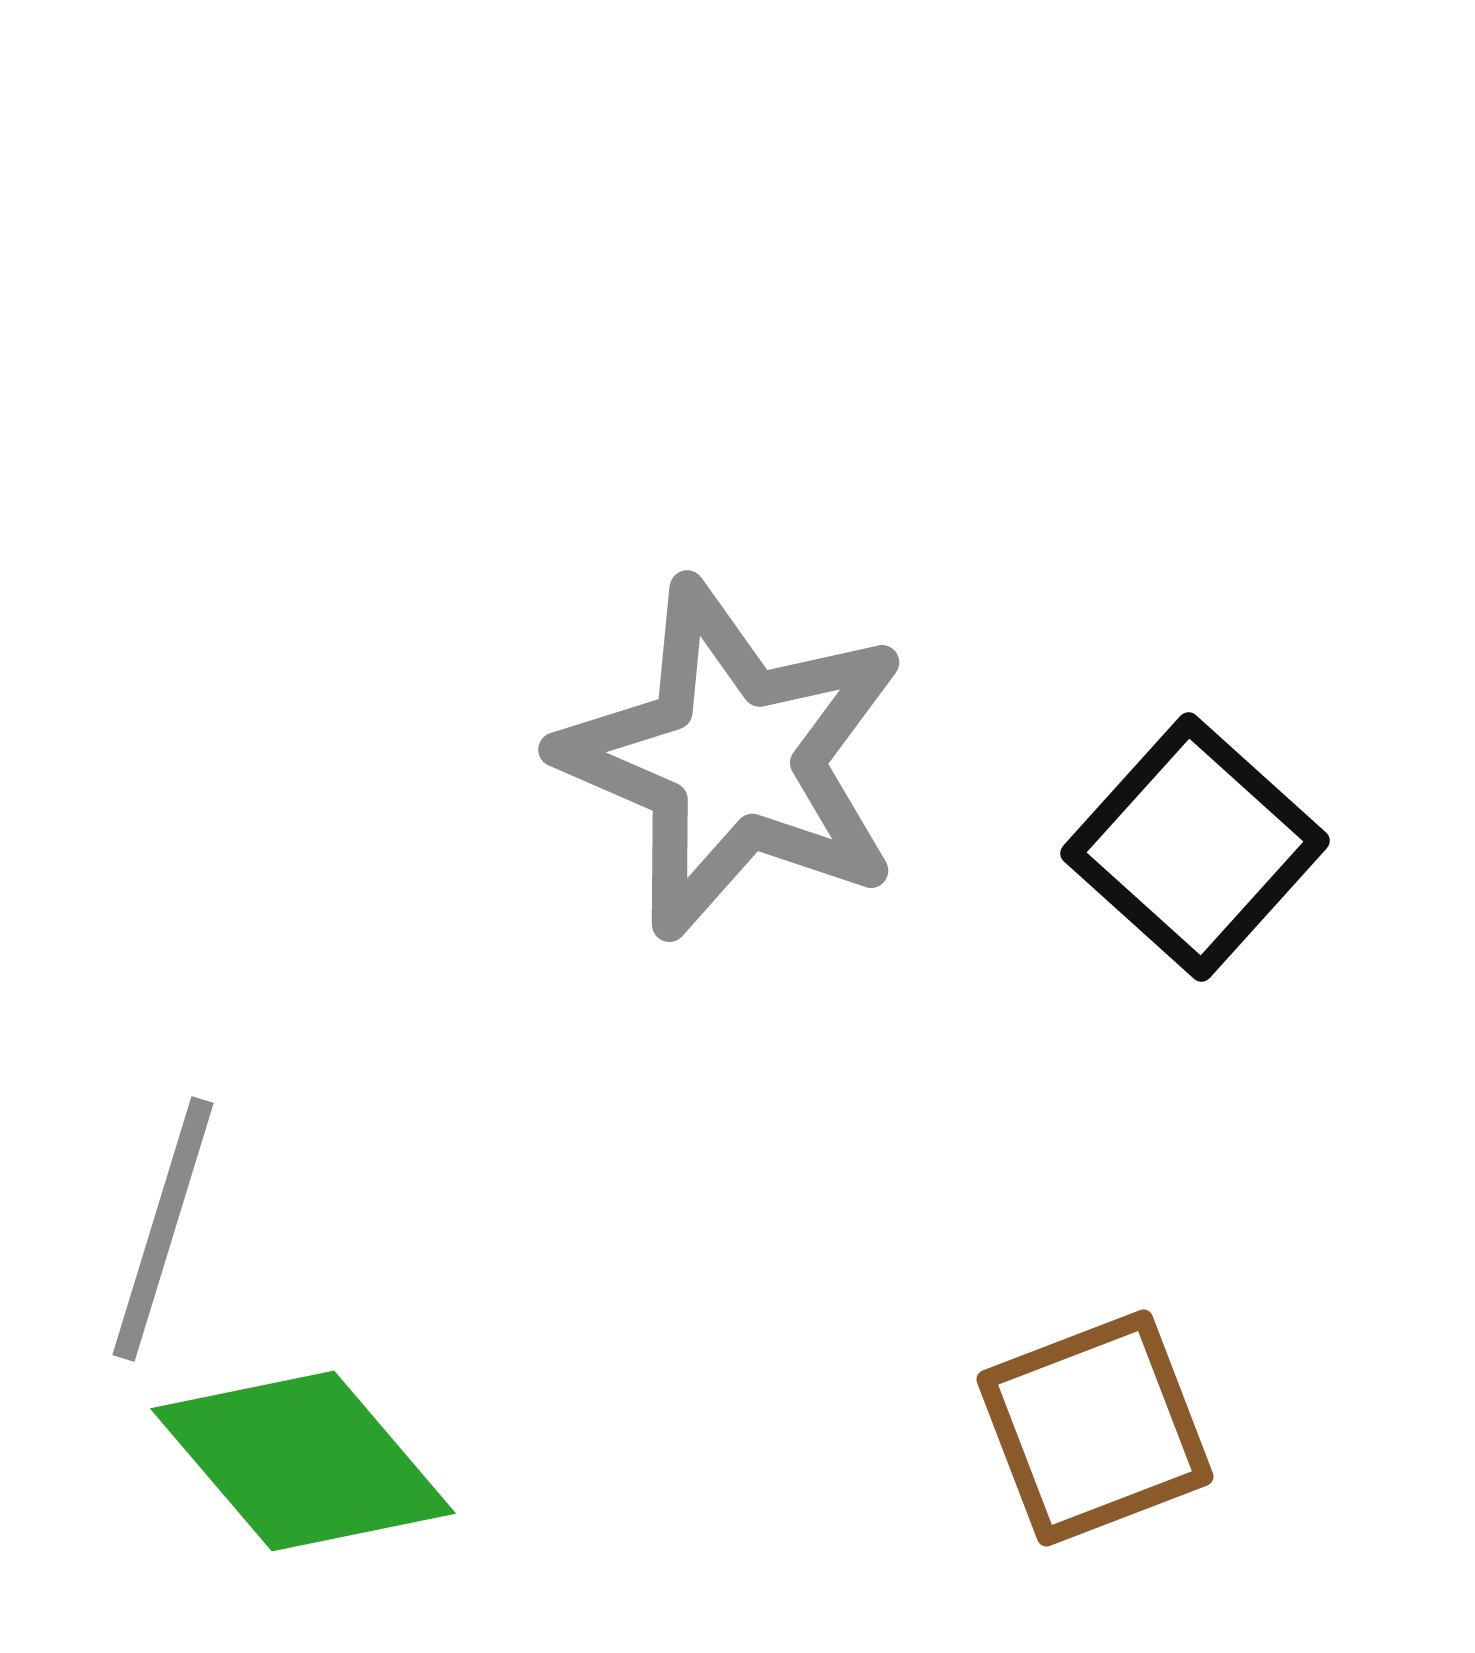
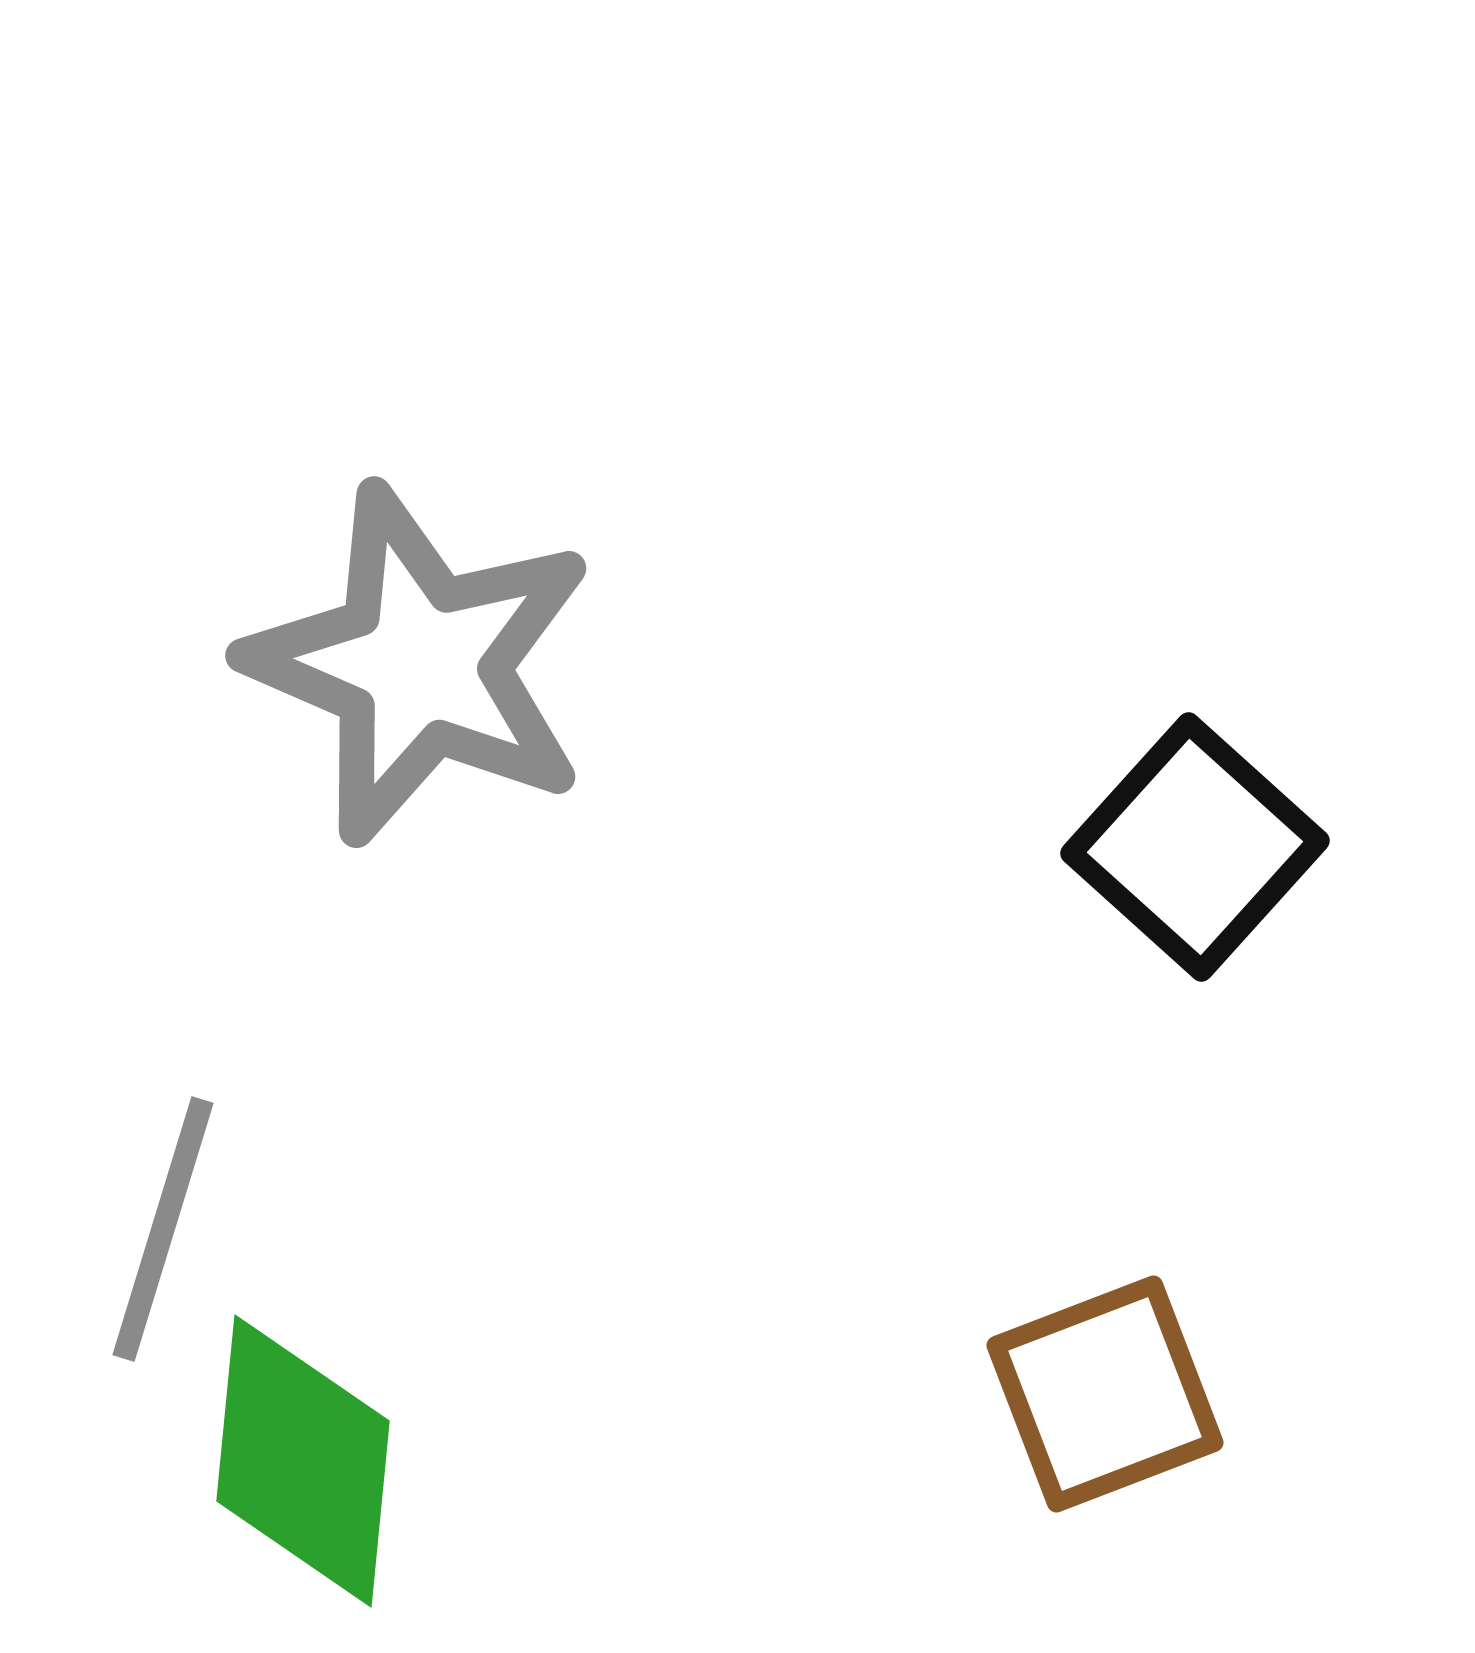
gray star: moved 313 px left, 94 px up
brown square: moved 10 px right, 34 px up
green diamond: rotated 46 degrees clockwise
